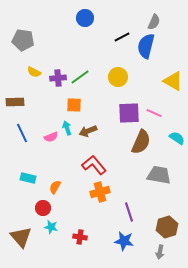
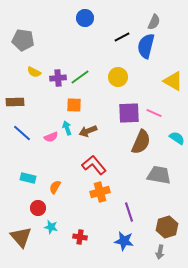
blue line: rotated 24 degrees counterclockwise
red circle: moved 5 px left
